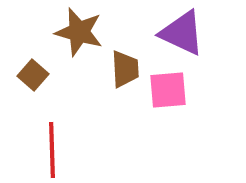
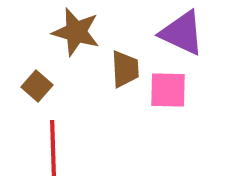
brown star: moved 3 px left
brown square: moved 4 px right, 11 px down
pink square: rotated 6 degrees clockwise
red line: moved 1 px right, 2 px up
